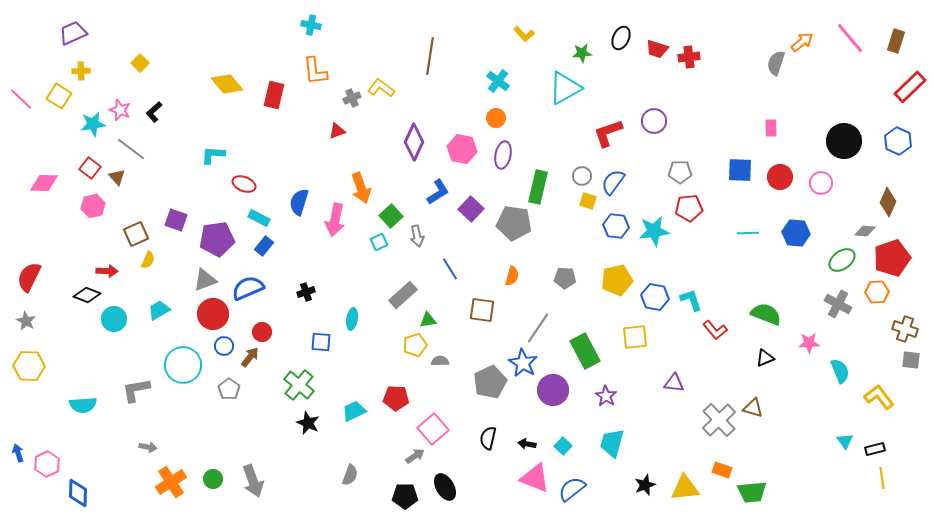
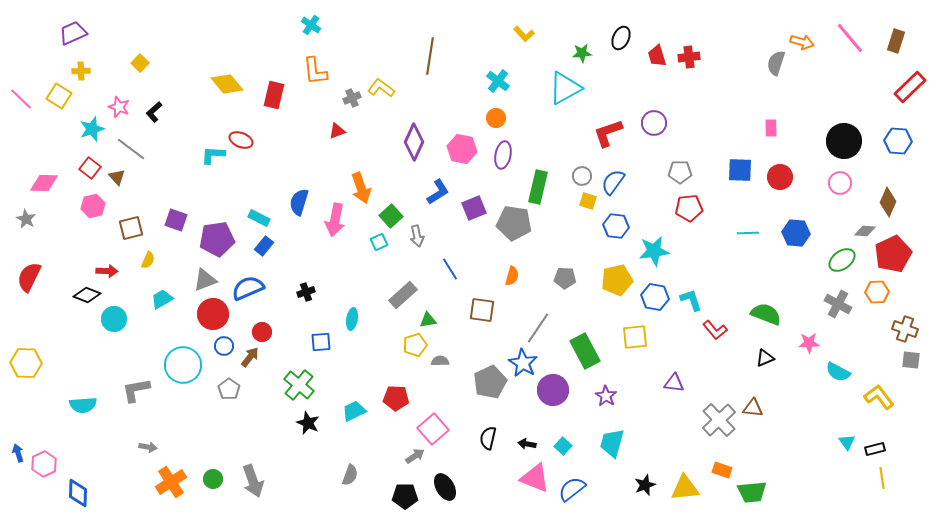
cyan cross at (311, 25): rotated 24 degrees clockwise
orange arrow at (802, 42): rotated 55 degrees clockwise
red trapezoid at (657, 49): moved 7 px down; rotated 55 degrees clockwise
pink star at (120, 110): moved 1 px left, 3 px up
purple circle at (654, 121): moved 2 px down
cyan star at (93, 124): moved 1 px left, 5 px down; rotated 10 degrees counterclockwise
blue hexagon at (898, 141): rotated 20 degrees counterclockwise
pink circle at (821, 183): moved 19 px right
red ellipse at (244, 184): moved 3 px left, 44 px up
purple square at (471, 209): moved 3 px right, 1 px up; rotated 25 degrees clockwise
cyan star at (654, 231): moved 20 px down
brown square at (136, 234): moved 5 px left, 6 px up; rotated 10 degrees clockwise
red pentagon at (892, 258): moved 1 px right, 4 px up; rotated 6 degrees counterclockwise
cyan trapezoid at (159, 310): moved 3 px right, 11 px up
gray star at (26, 321): moved 102 px up
blue square at (321, 342): rotated 10 degrees counterclockwise
yellow hexagon at (29, 366): moved 3 px left, 3 px up
cyan semicircle at (840, 371): moved 2 px left, 1 px down; rotated 140 degrees clockwise
brown triangle at (753, 408): rotated 10 degrees counterclockwise
cyan triangle at (845, 441): moved 2 px right, 1 px down
pink hexagon at (47, 464): moved 3 px left
